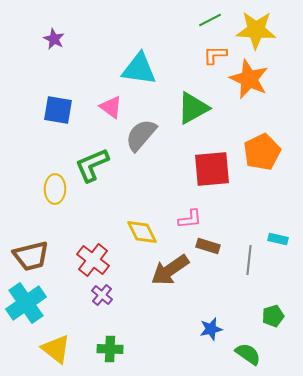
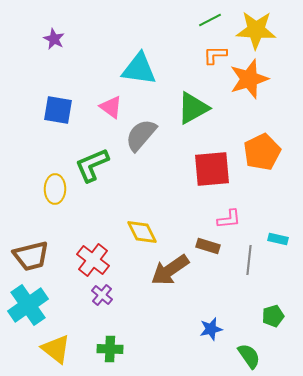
orange star: rotated 30 degrees clockwise
pink L-shape: moved 39 px right
cyan cross: moved 2 px right, 2 px down
green semicircle: moved 1 px right, 2 px down; rotated 20 degrees clockwise
